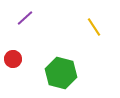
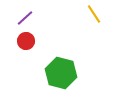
yellow line: moved 13 px up
red circle: moved 13 px right, 18 px up
